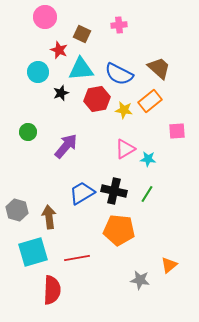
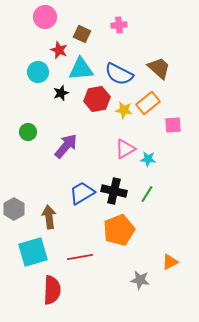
orange rectangle: moved 2 px left, 2 px down
pink square: moved 4 px left, 6 px up
gray hexagon: moved 3 px left, 1 px up; rotated 15 degrees clockwise
orange pentagon: rotated 28 degrees counterclockwise
red line: moved 3 px right, 1 px up
orange triangle: moved 1 px right, 3 px up; rotated 12 degrees clockwise
